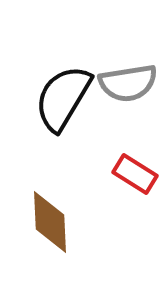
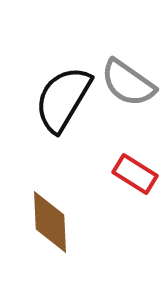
gray semicircle: rotated 44 degrees clockwise
black semicircle: moved 1 px down
